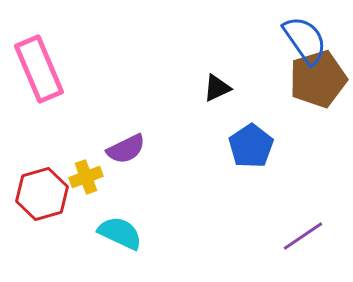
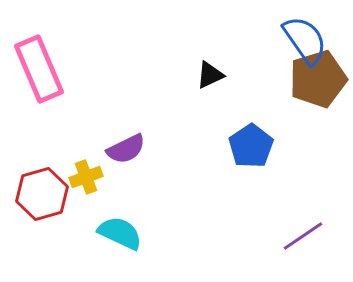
black triangle: moved 7 px left, 13 px up
